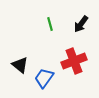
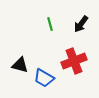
black triangle: rotated 24 degrees counterclockwise
blue trapezoid: rotated 95 degrees counterclockwise
